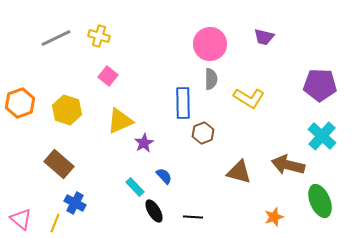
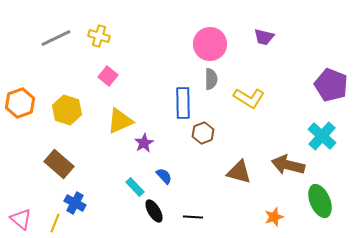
purple pentagon: moved 11 px right; rotated 20 degrees clockwise
